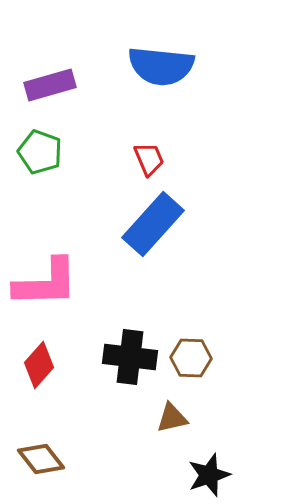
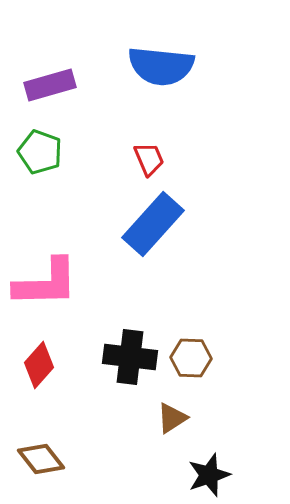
brown triangle: rotated 20 degrees counterclockwise
